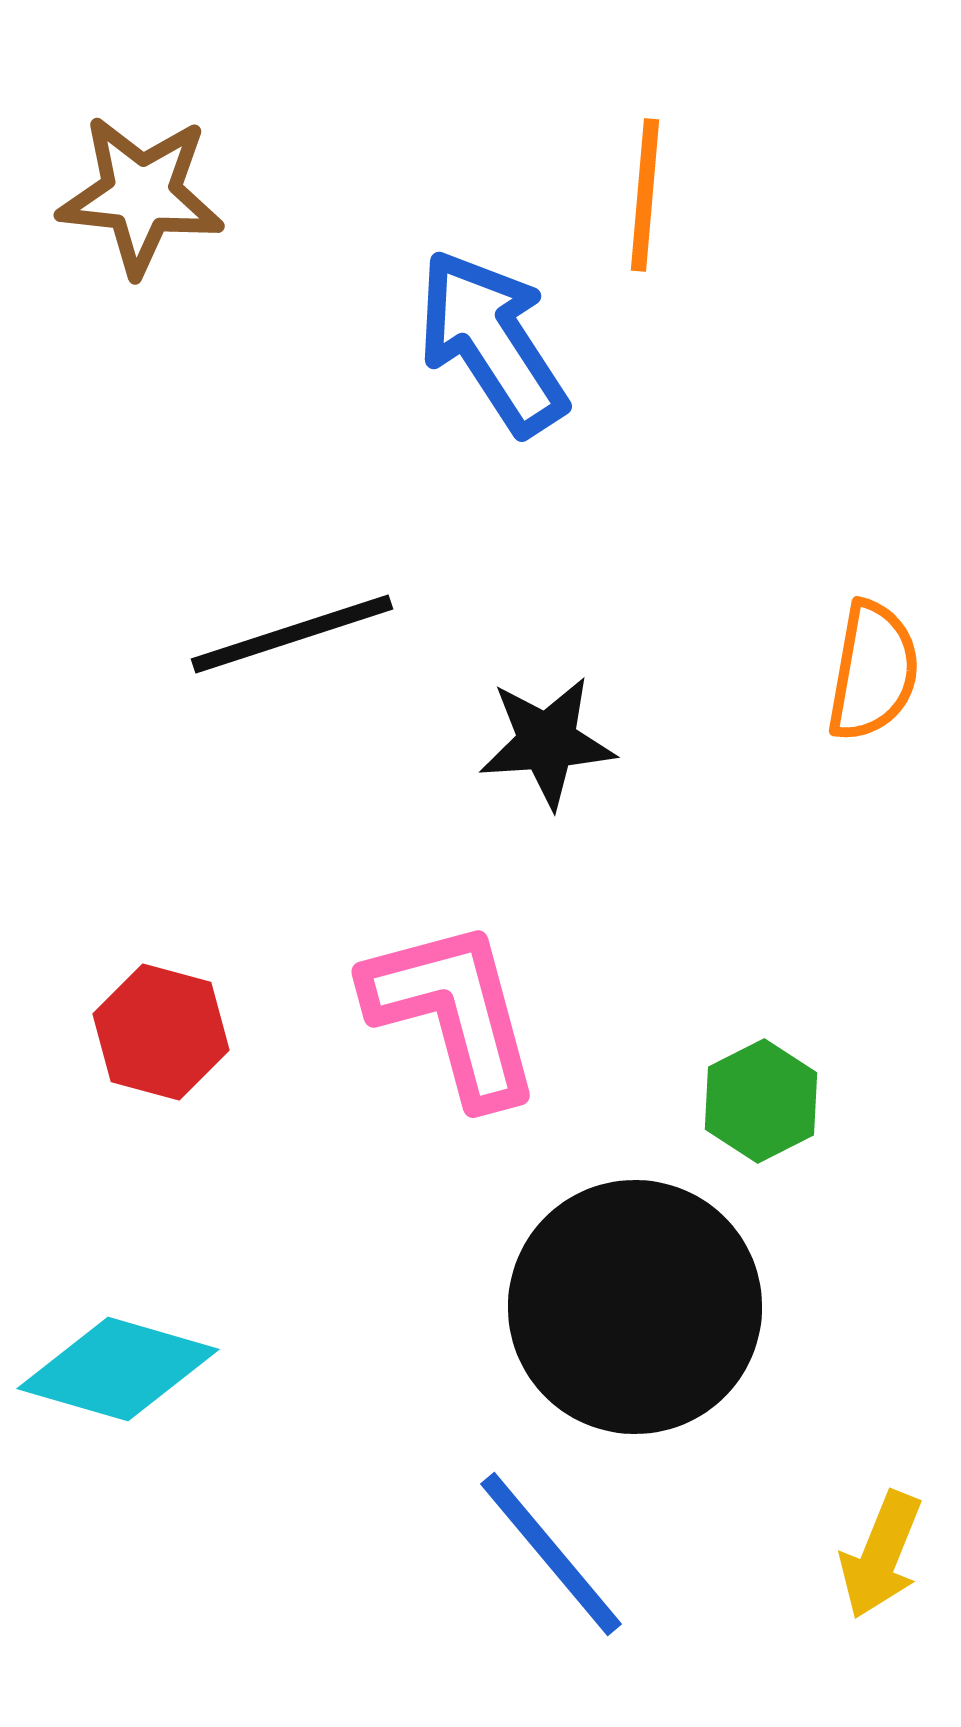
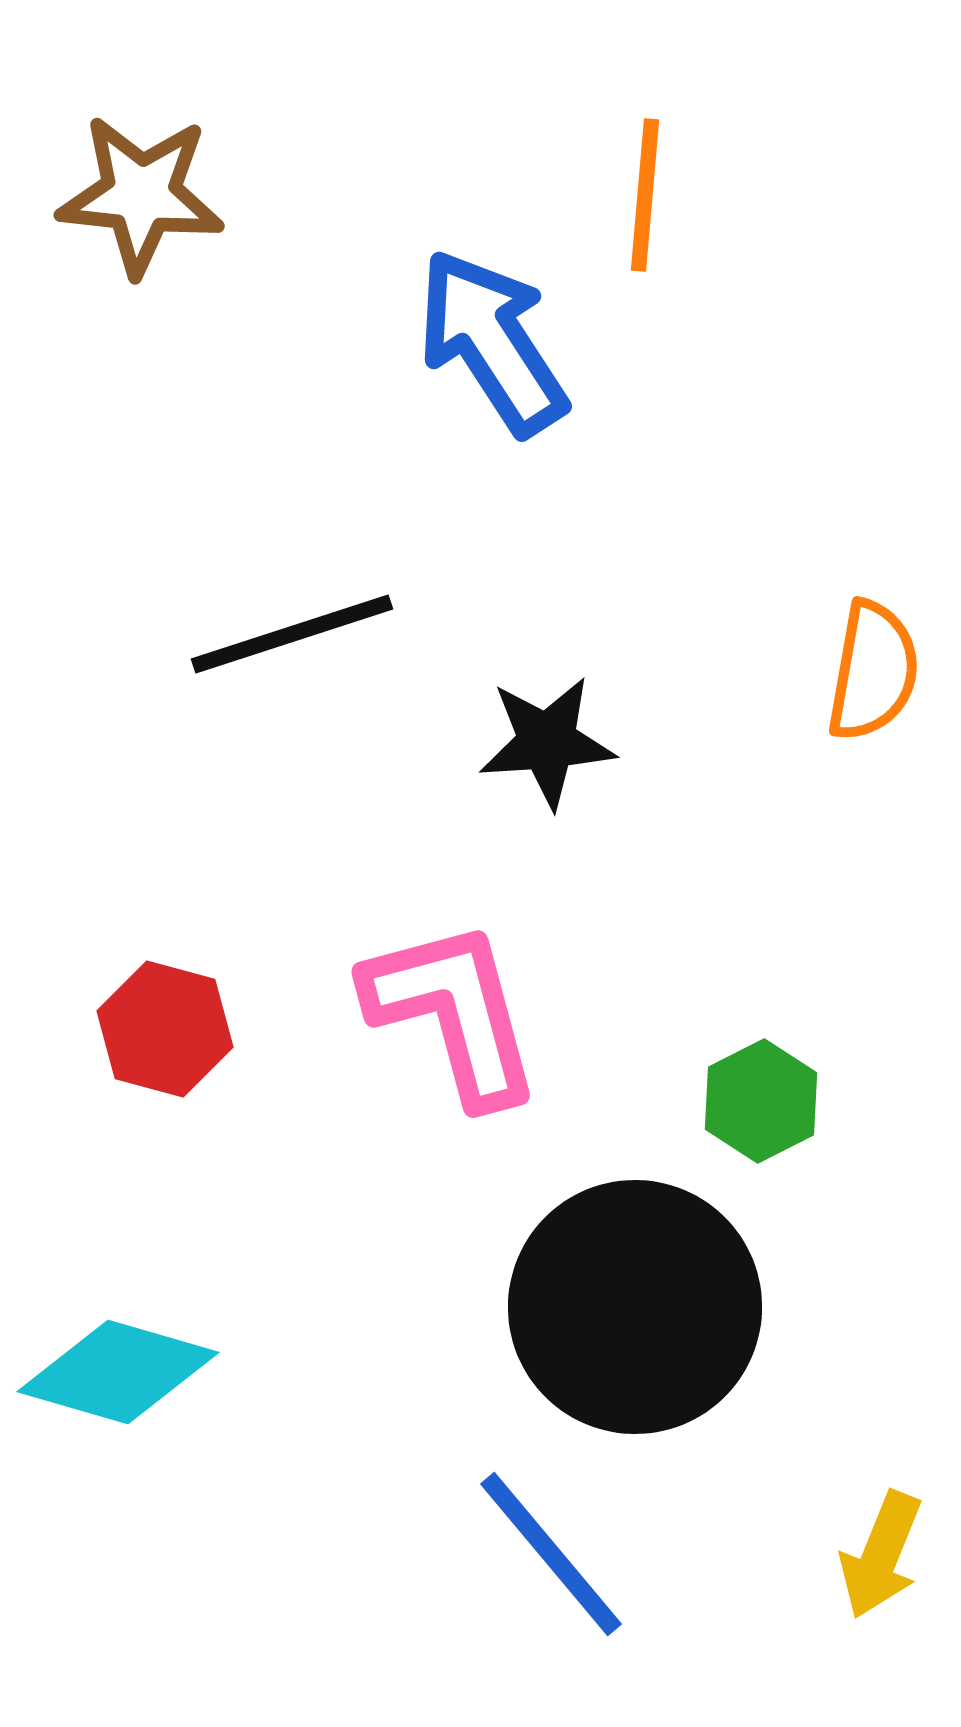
red hexagon: moved 4 px right, 3 px up
cyan diamond: moved 3 px down
